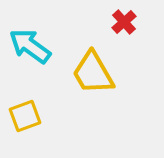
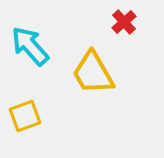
cyan arrow: rotated 12 degrees clockwise
